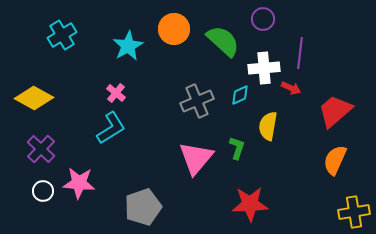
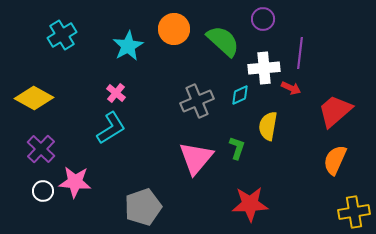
pink star: moved 4 px left, 1 px up
